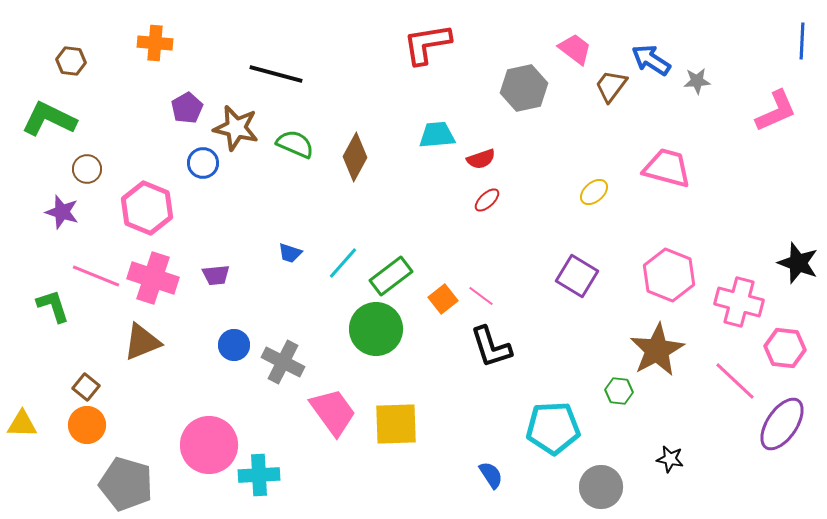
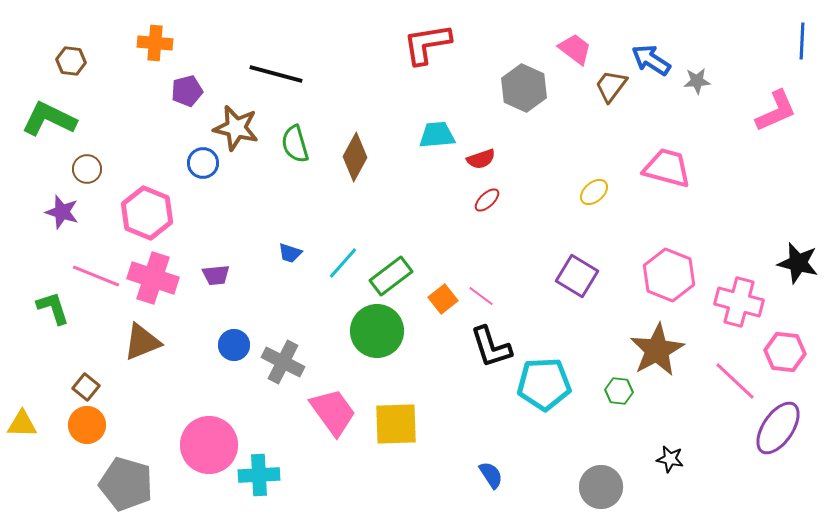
gray hexagon at (524, 88): rotated 24 degrees counterclockwise
purple pentagon at (187, 108): moved 17 px up; rotated 16 degrees clockwise
green semicircle at (295, 144): rotated 129 degrees counterclockwise
pink hexagon at (147, 208): moved 5 px down
black star at (798, 263): rotated 6 degrees counterclockwise
green L-shape at (53, 306): moved 2 px down
green circle at (376, 329): moved 1 px right, 2 px down
pink hexagon at (785, 348): moved 4 px down
purple ellipse at (782, 424): moved 4 px left, 4 px down
cyan pentagon at (553, 428): moved 9 px left, 44 px up
